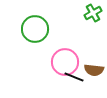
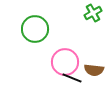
black line: moved 2 px left, 1 px down
